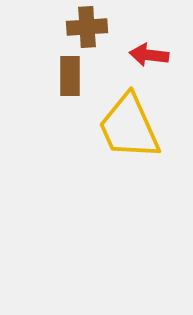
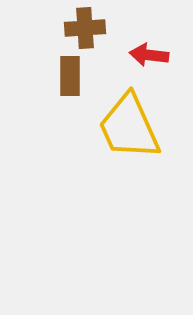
brown cross: moved 2 px left, 1 px down
